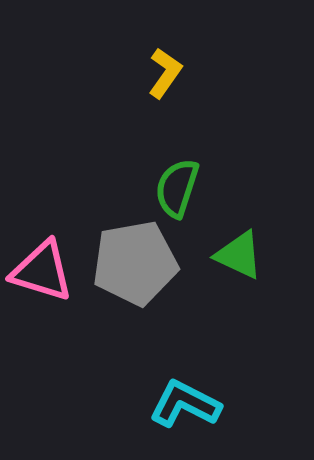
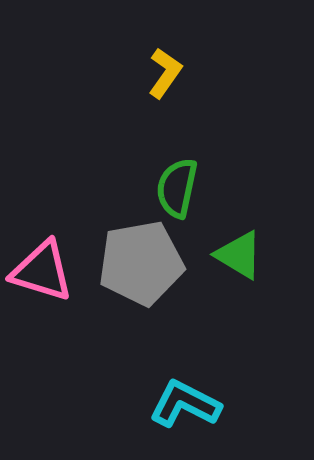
green semicircle: rotated 6 degrees counterclockwise
green triangle: rotated 6 degrees clockwise
gray pentagon: moved 6 px right
